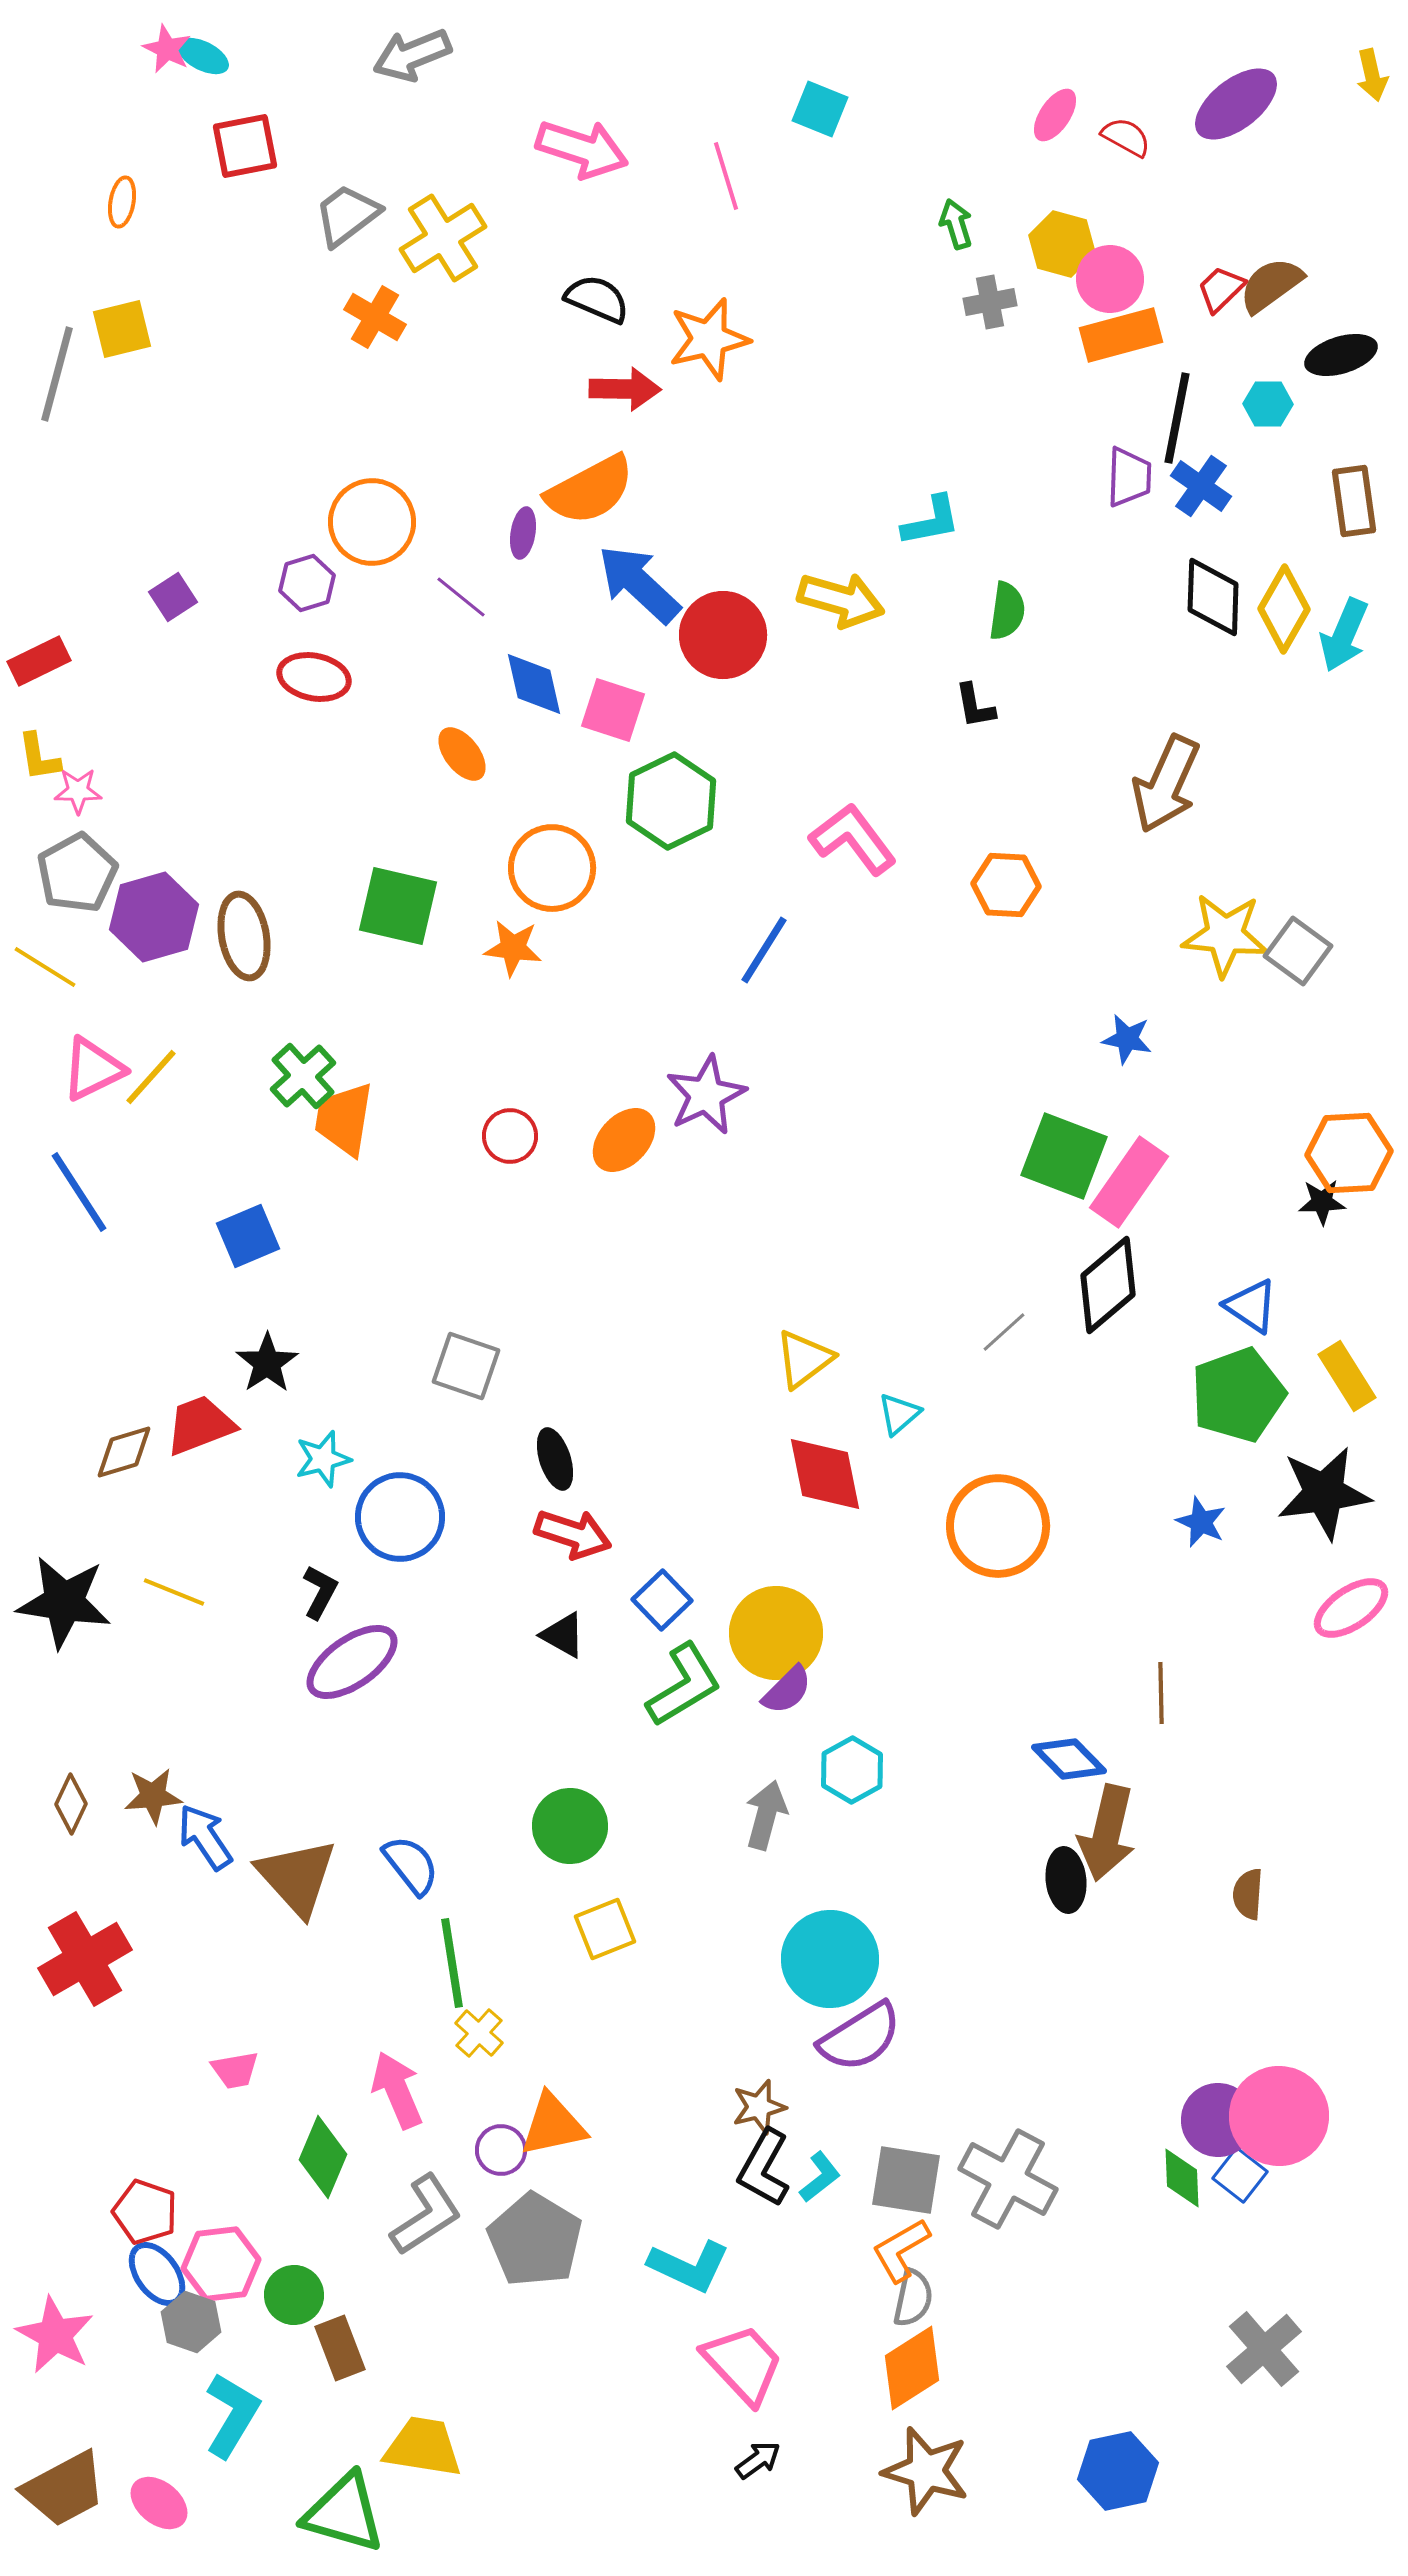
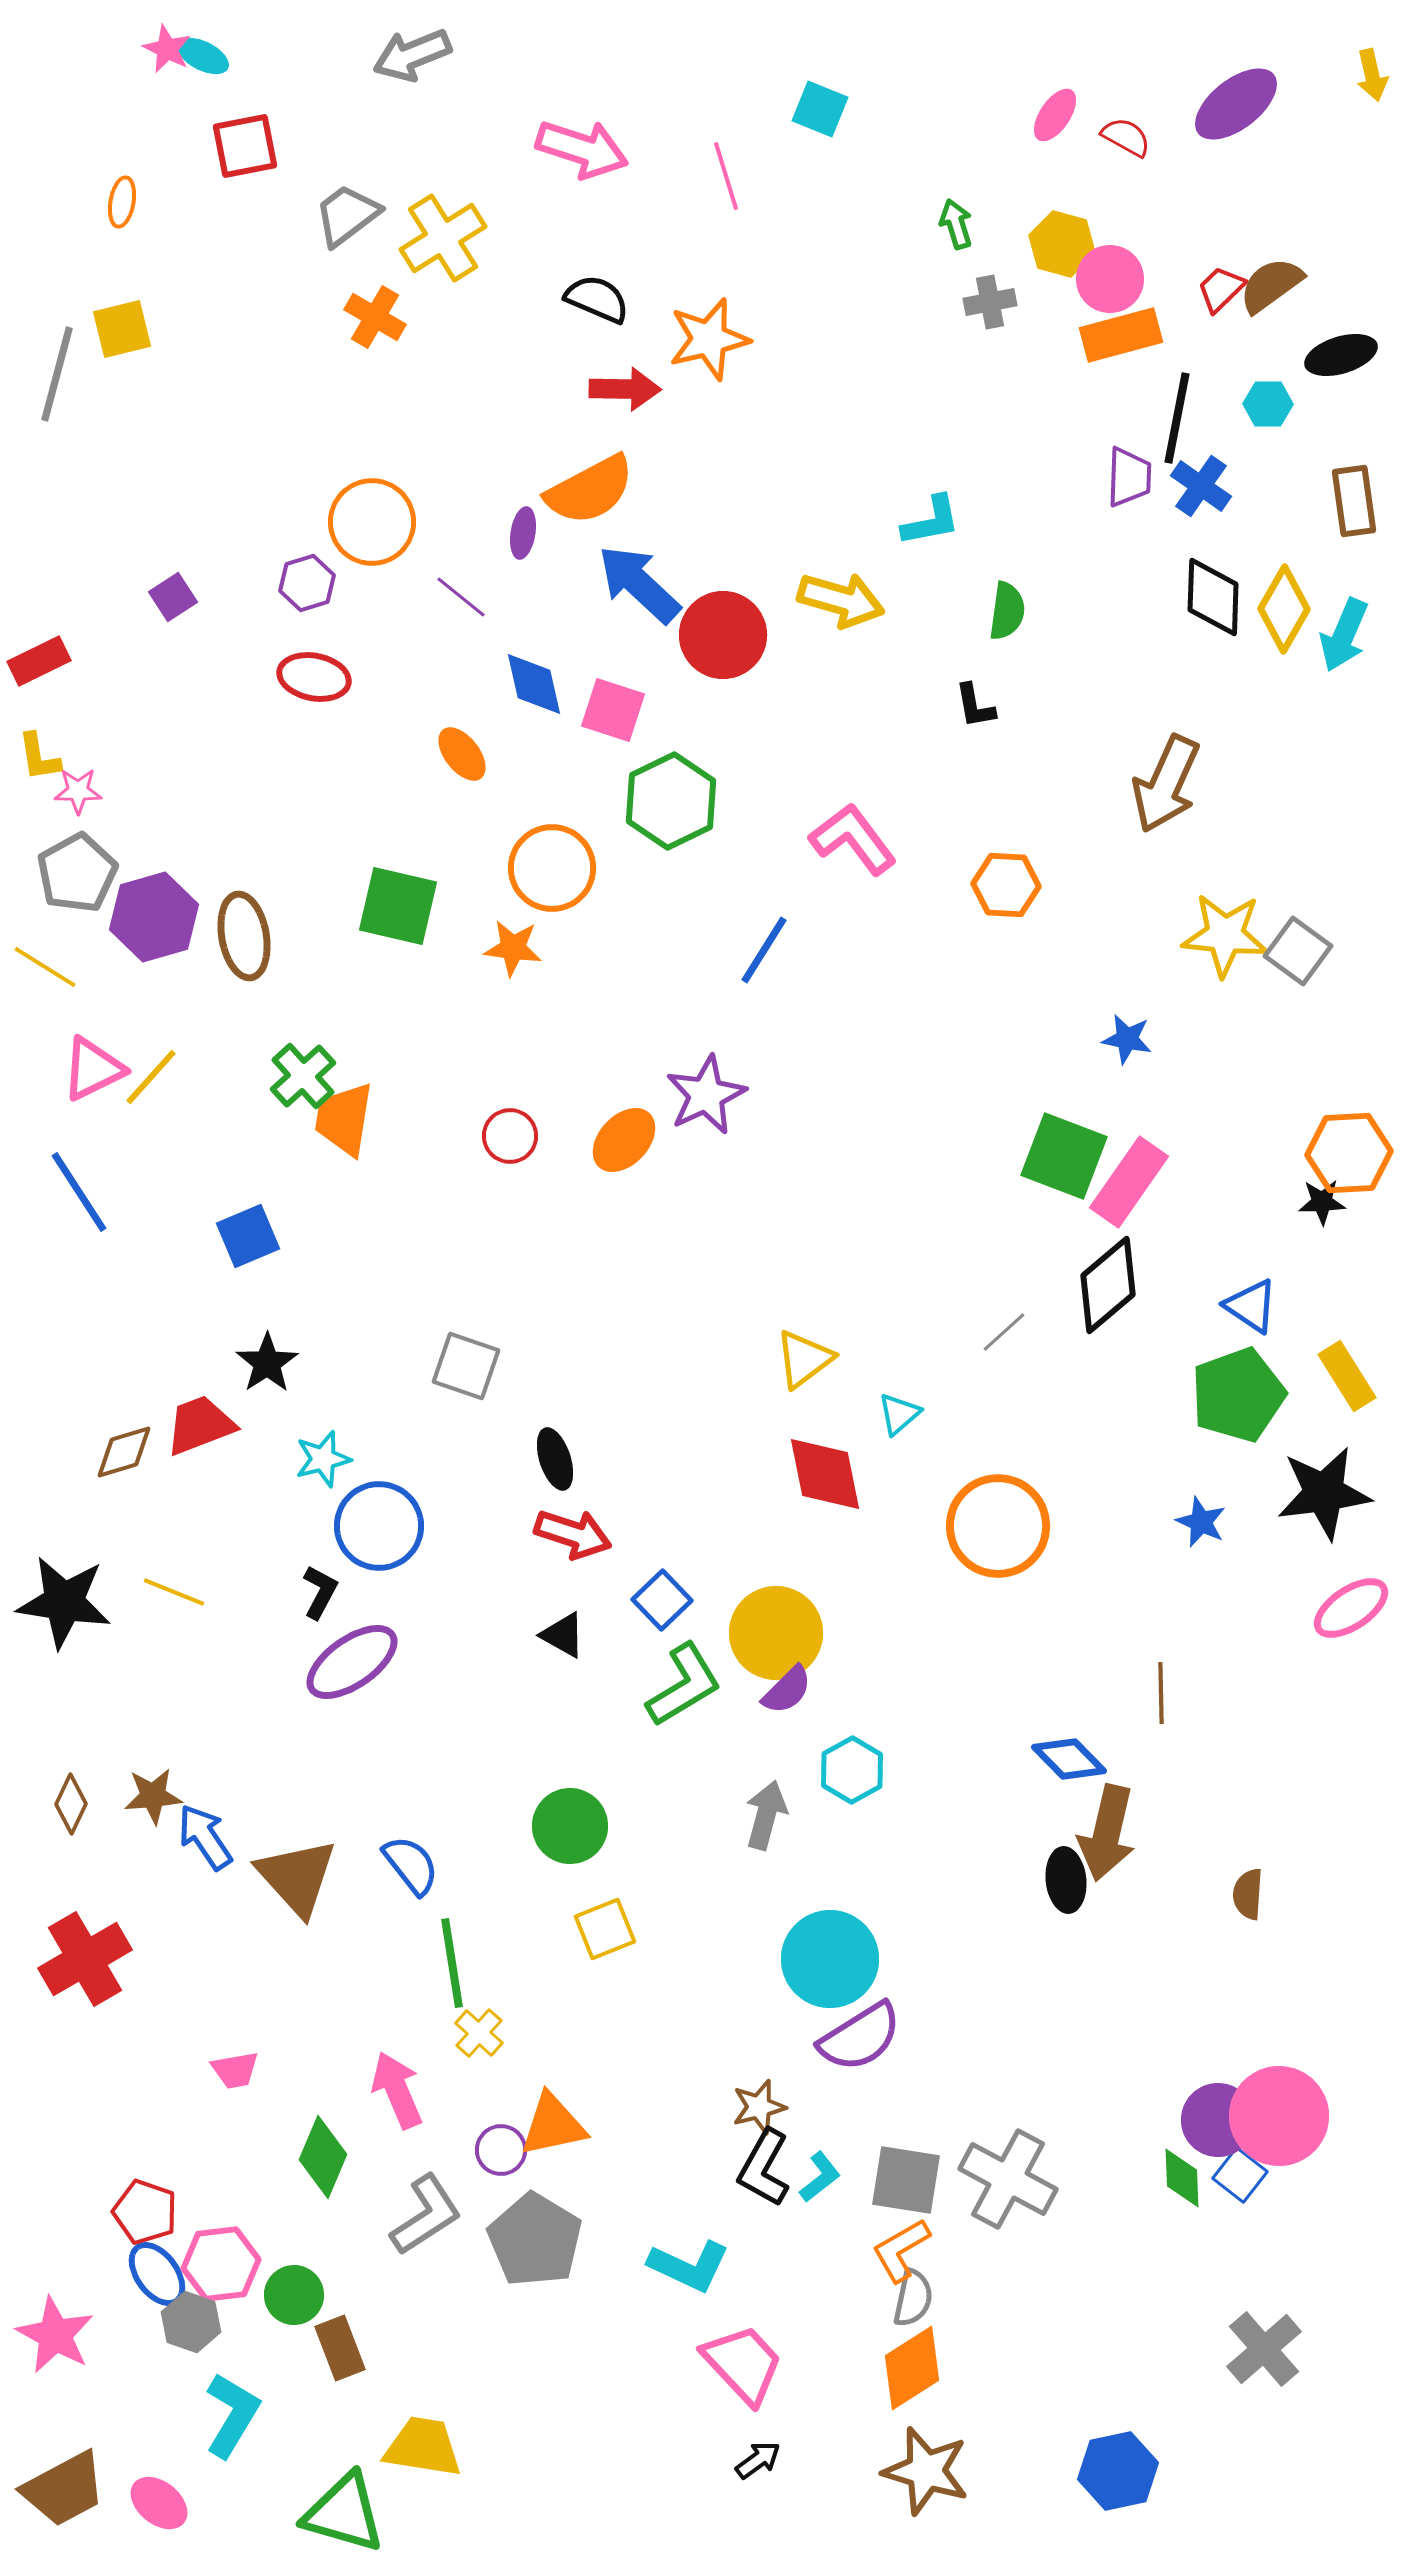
blue circle at (400, 1517): moved 21 px left, 9 px down
